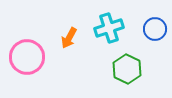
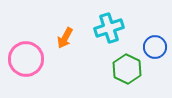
blue circle: moved 18 px down
orange arrow: moved 4 px left
pink circle: moved 1 px left, 2 px down
